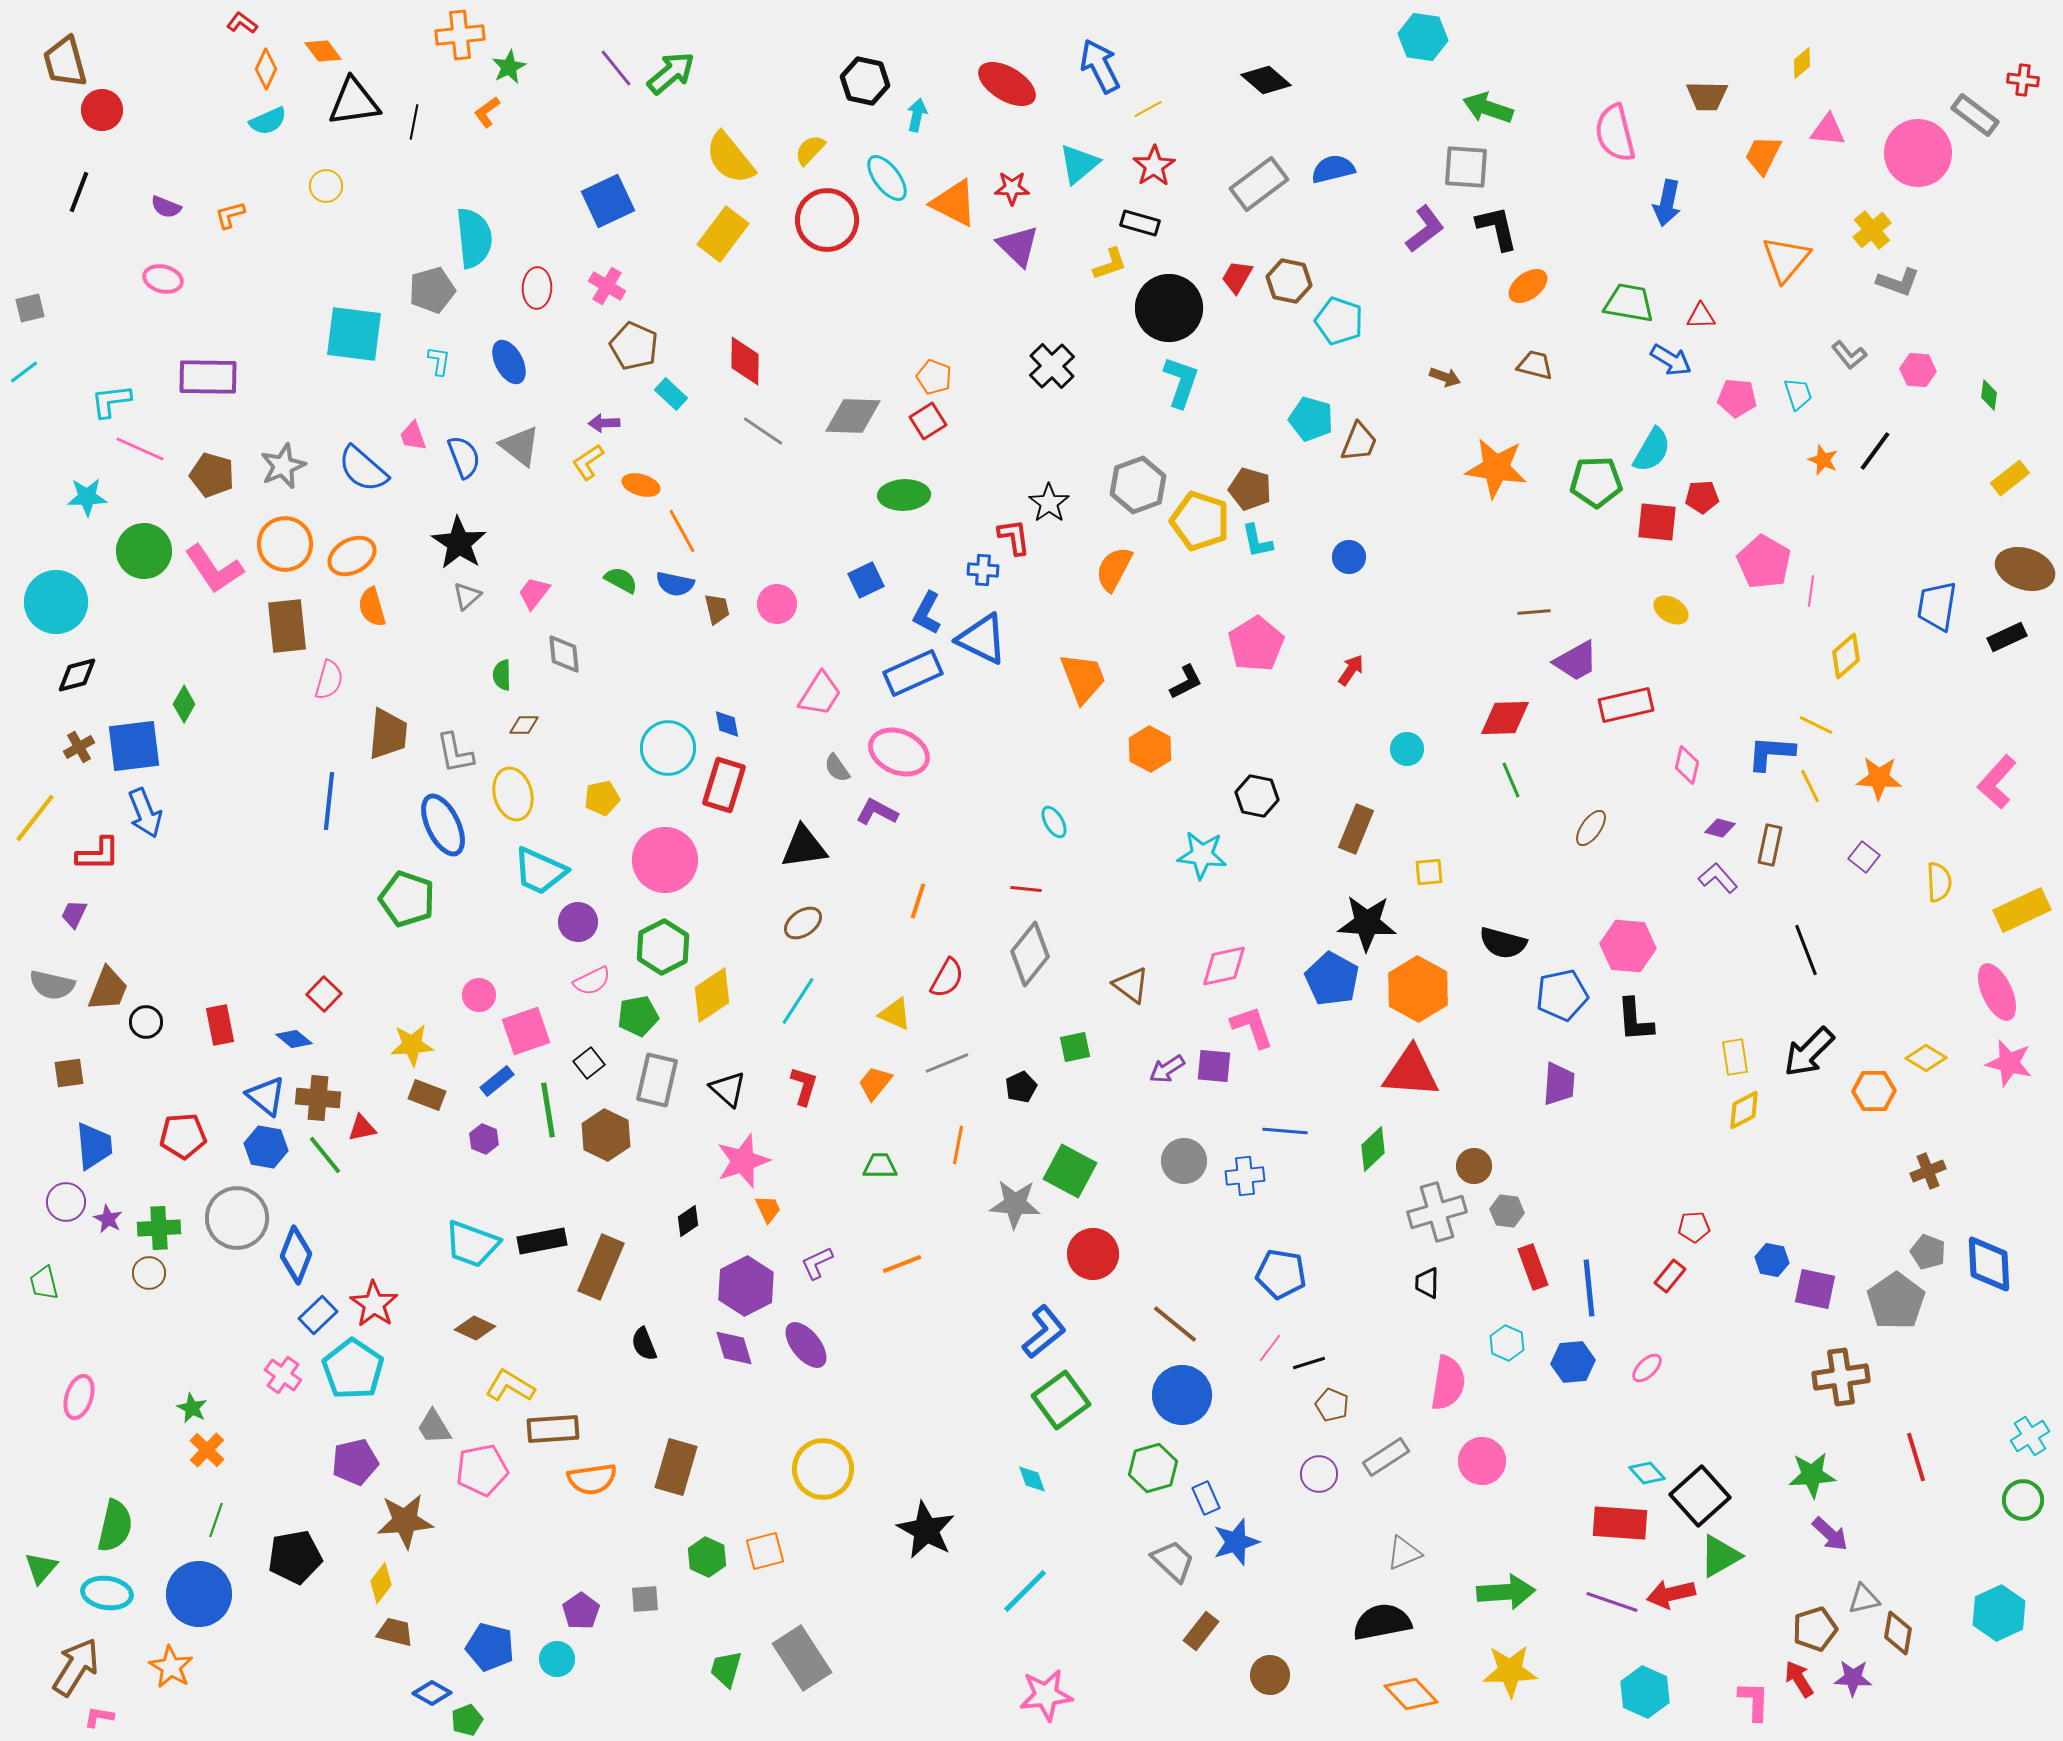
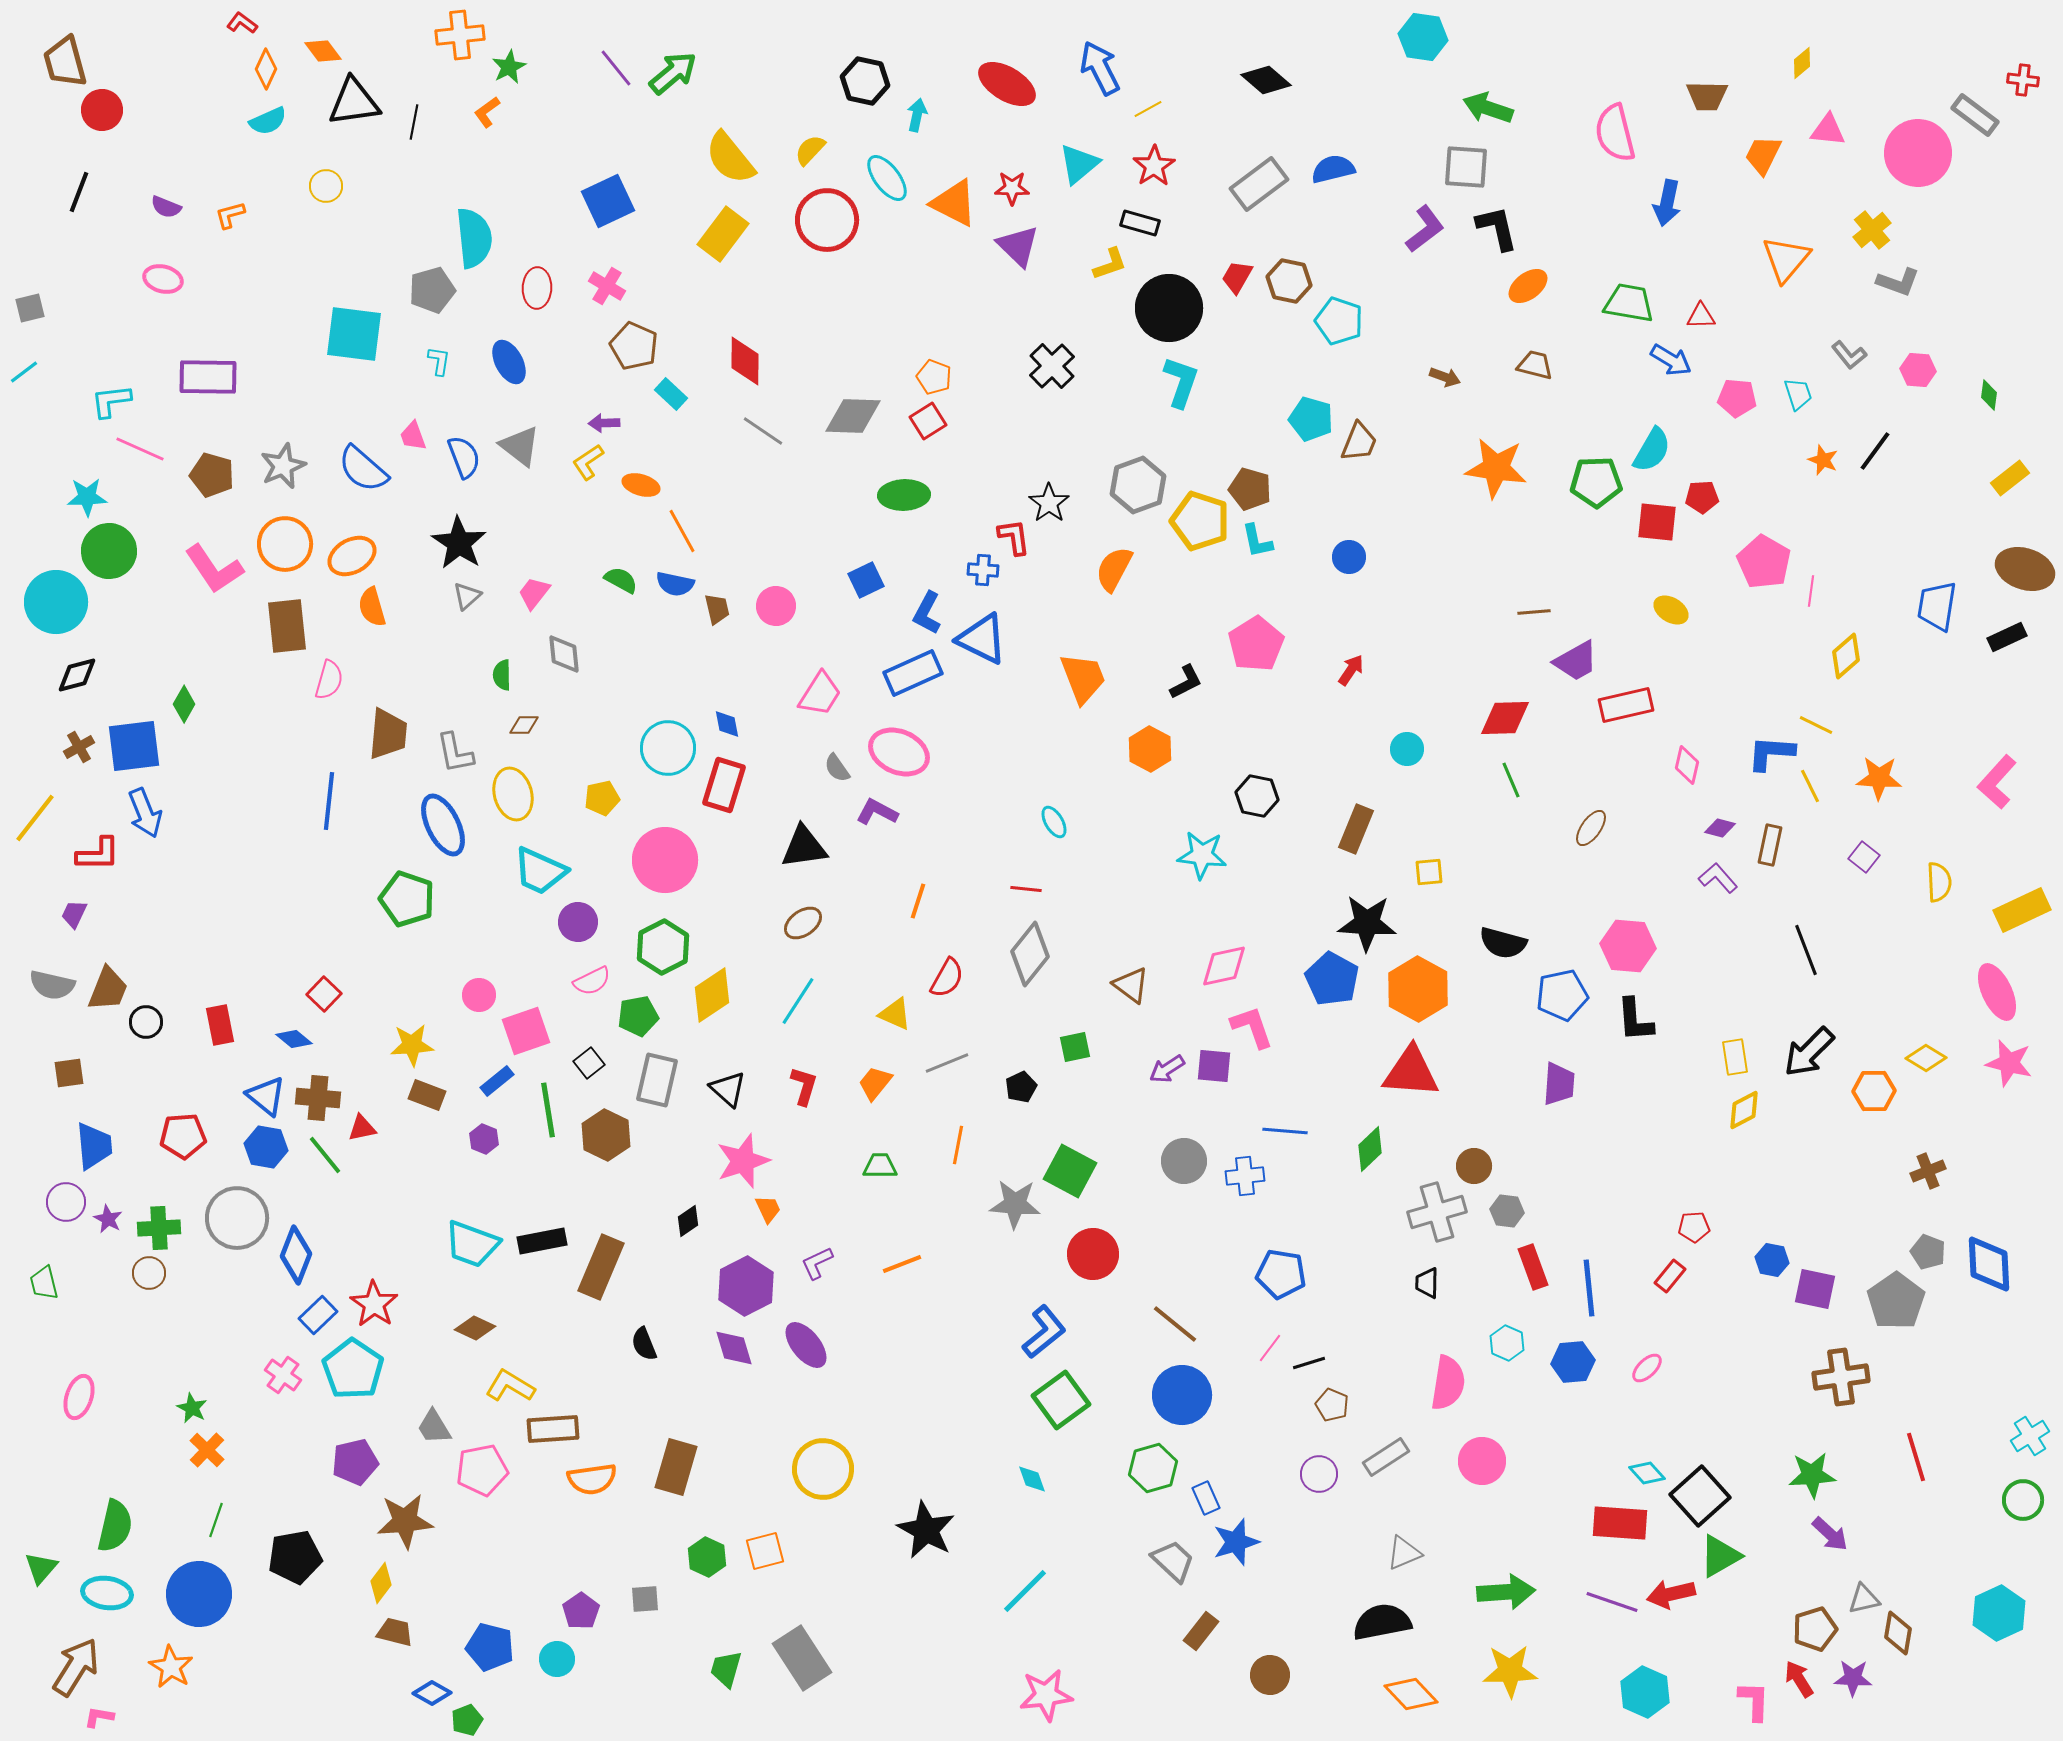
blue arrow at (1100, 66): moved 2 px down
green arrow at (671, 73): moved 2 px right
green circle at (144, 551): moved 35 px left
pink circle at (777, 604): moved 1 px left, 2 px down
green diamond at (1373, 1149): moved 3 px left
